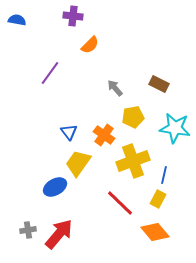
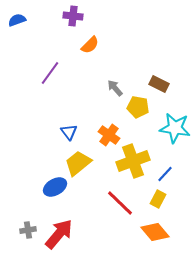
blue semicircle: rotated 30 degrees counterclockwise
yellow pentagon: moved 5 px right, 10 px up; rotated 20 degrees clockwise
orange cross: moved 5 px right
yellow trapezoid: rotated 16 degrees clockwise
blue line: moved 1 px right, 1 px up; rotated 30 degrees clockwise
